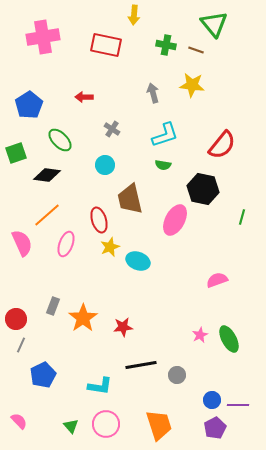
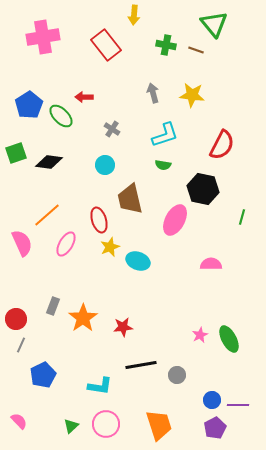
red rectangle at (106, 45): rotated 40 degrees clockwise
yellow star at (192, 85): moved 10 px down
green ellipse at (60, 140): moved 1 px right, 24 px up
red semicircle at (222, 145): rotated 12 degrees counterclockwise
black diamond at (47, 175): moved 2 px right, 13 px up
pink ellipse at (66, 244): rotated 10 degrees clockwise
pink semicircle at (217, 280): moved 6 px left, 16 px up; rotated 20 degrees clockwise
green triangle at (71, 426): rotated 28 degrees clockwise
